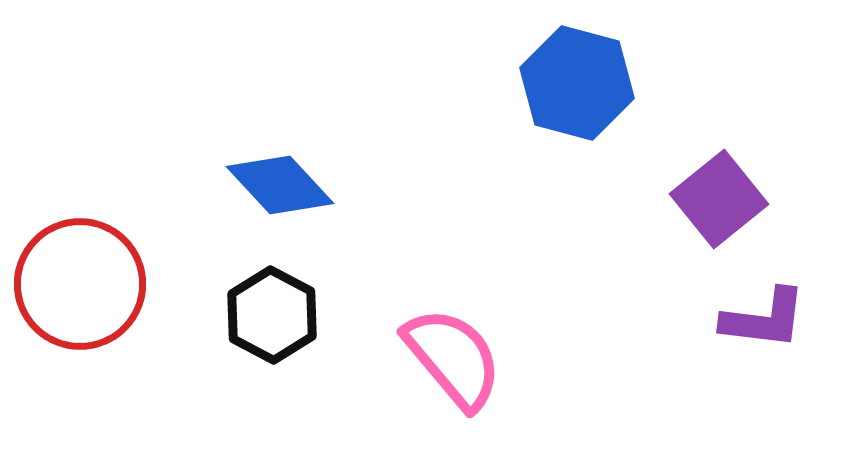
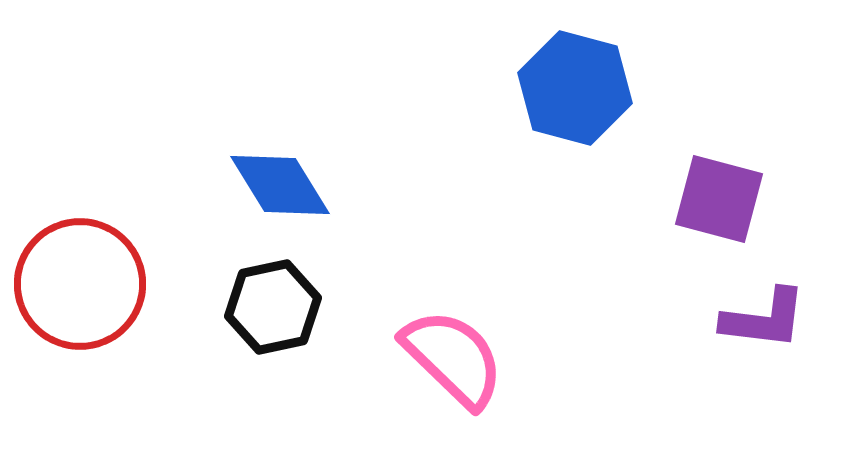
blue hexagon: moved 2 px left, 5 px down
blue diamond: rotated 11 degrees clockwise
purple square: rotated 36 degrees counterclockwise
black hexagon: moved 1 px right, 8 px up; rotated 20 degrees clockwise
pink semicircle: rotated 6 degrees counterclockwise
